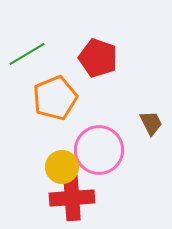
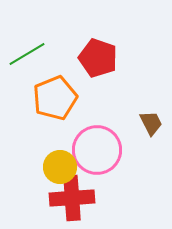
pink circle: moved 2 px left
yellow circle: moved 2 px left
